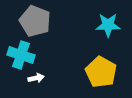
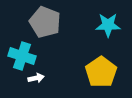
gray pentagon: moved 10 px right, 1 px down
cyan cross: moved 1 px right, 1 px down
yellow pentagon: rotated 8 degrees clockwise
